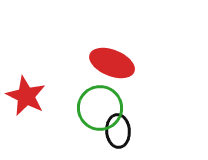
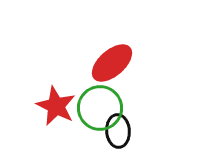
red ellipse: rotated 63 degrees counterclockwise
red star: moved 30 px right, 10 px down
